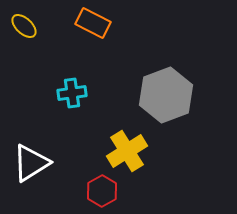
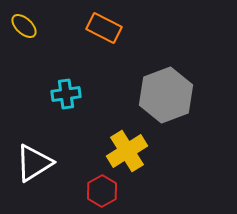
orange rectangle: moved 11 px right, 5 px down
cyan cross: moved 6 px left, 1 px down
white triangle: moved 3 px right
